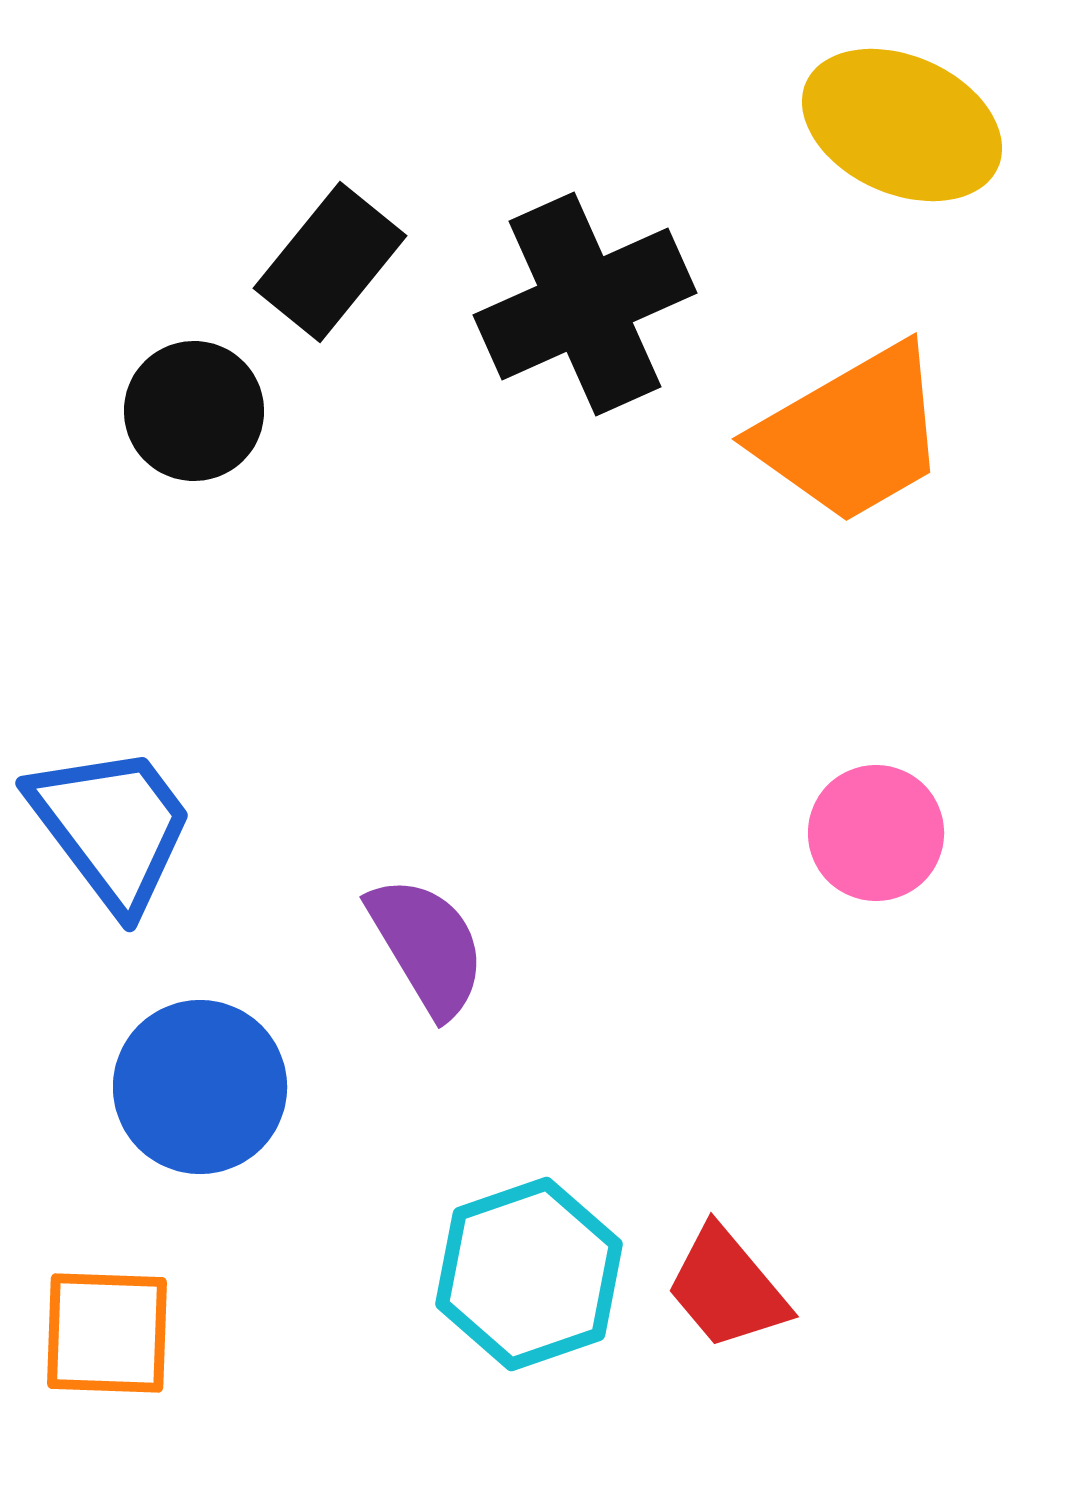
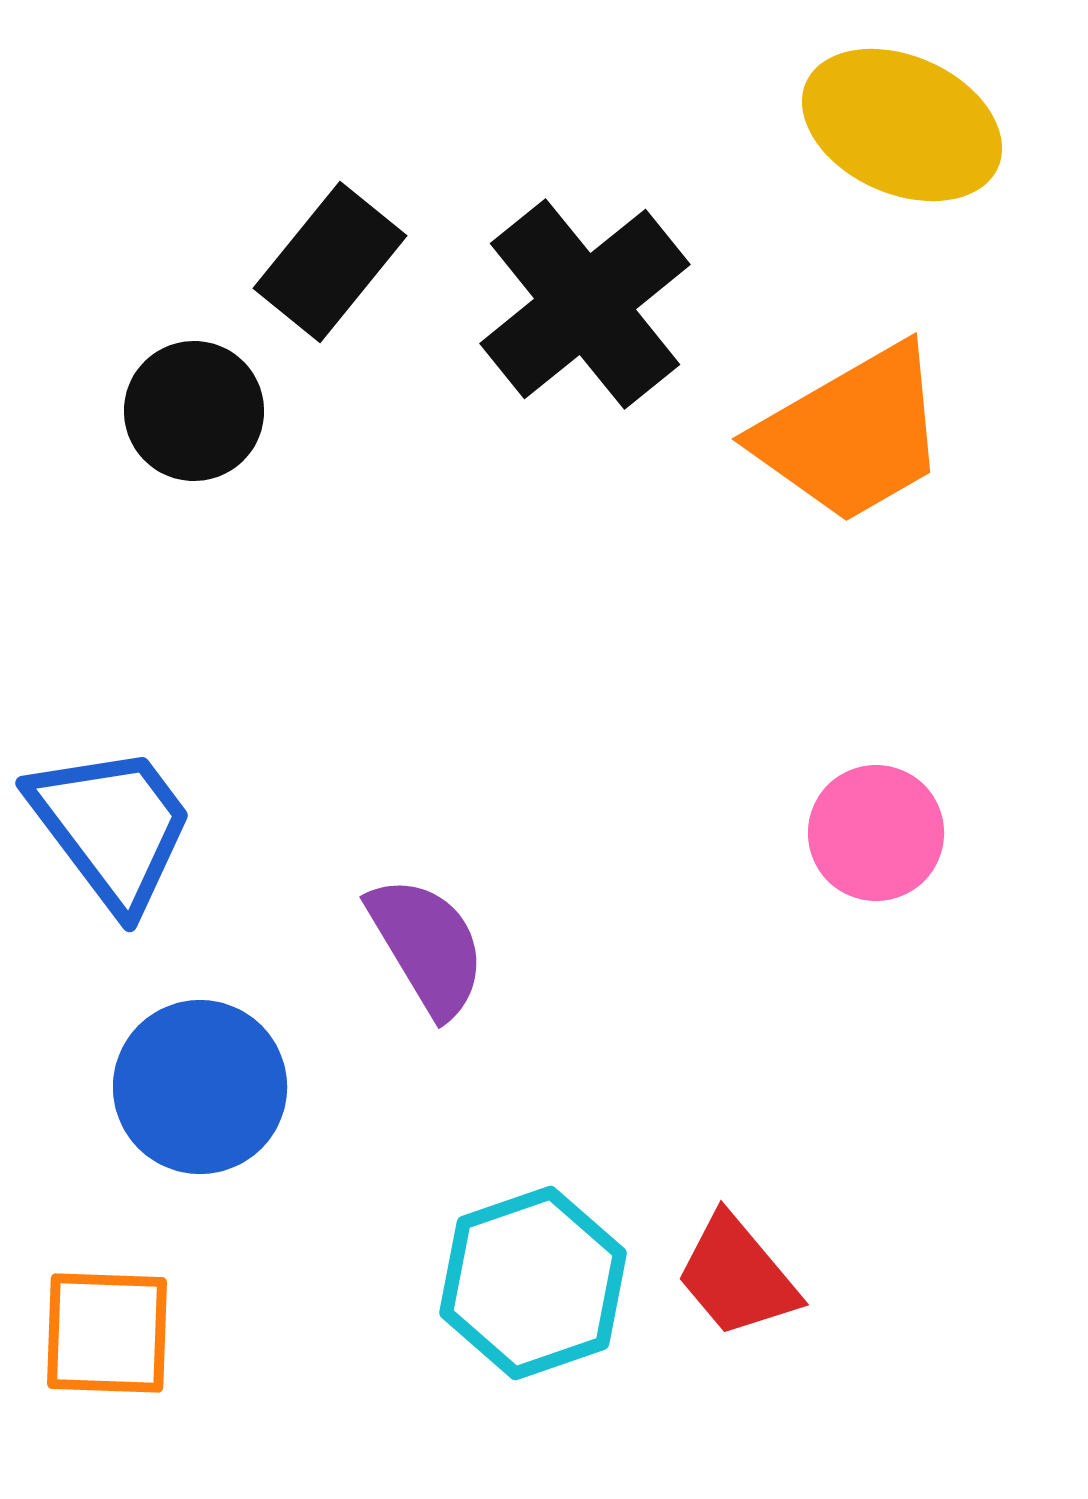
black cross: rotated 15 degrees counterclockwise
cyan hexagon: moved 4 px right, 9 px down
red trapezoid: moved 10 px right, 12 px up
